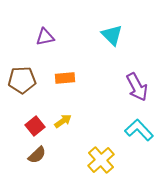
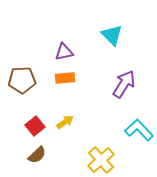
purple triangle: moved 19 px right, 15 px down
purple arrow: moved 13 px left, 3 px up; rotated 120 degrees counterclockwise
yellow arrow: moved 2 px right, 1 px down
